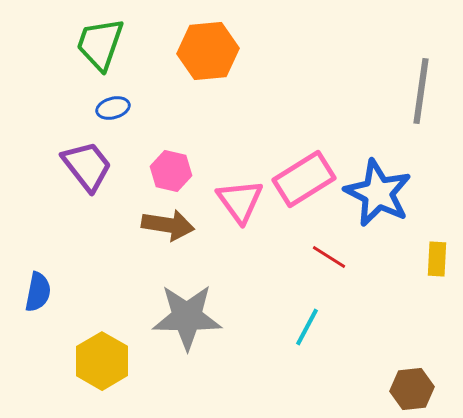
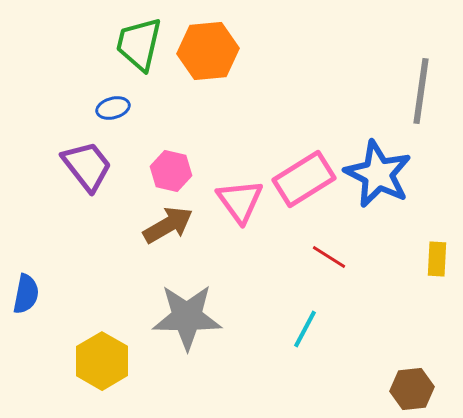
green trapezoid: moved 39 px right; rotated 6 degrees counterclockwise
blue star: moved 19 px up
brown arrow: rotated 39 degrees counterclockwise
blue semicircle: moved 12 px left, 2 px down
cyan line: moved 2 px left, 2 px down
